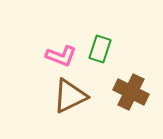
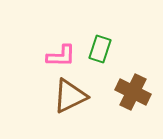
pink L-shape: rotated 20 degrees counterclockwise
brown cross: moved 2 px right
